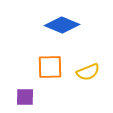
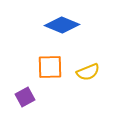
purple square: rotated 30 degrees counterclockwise
